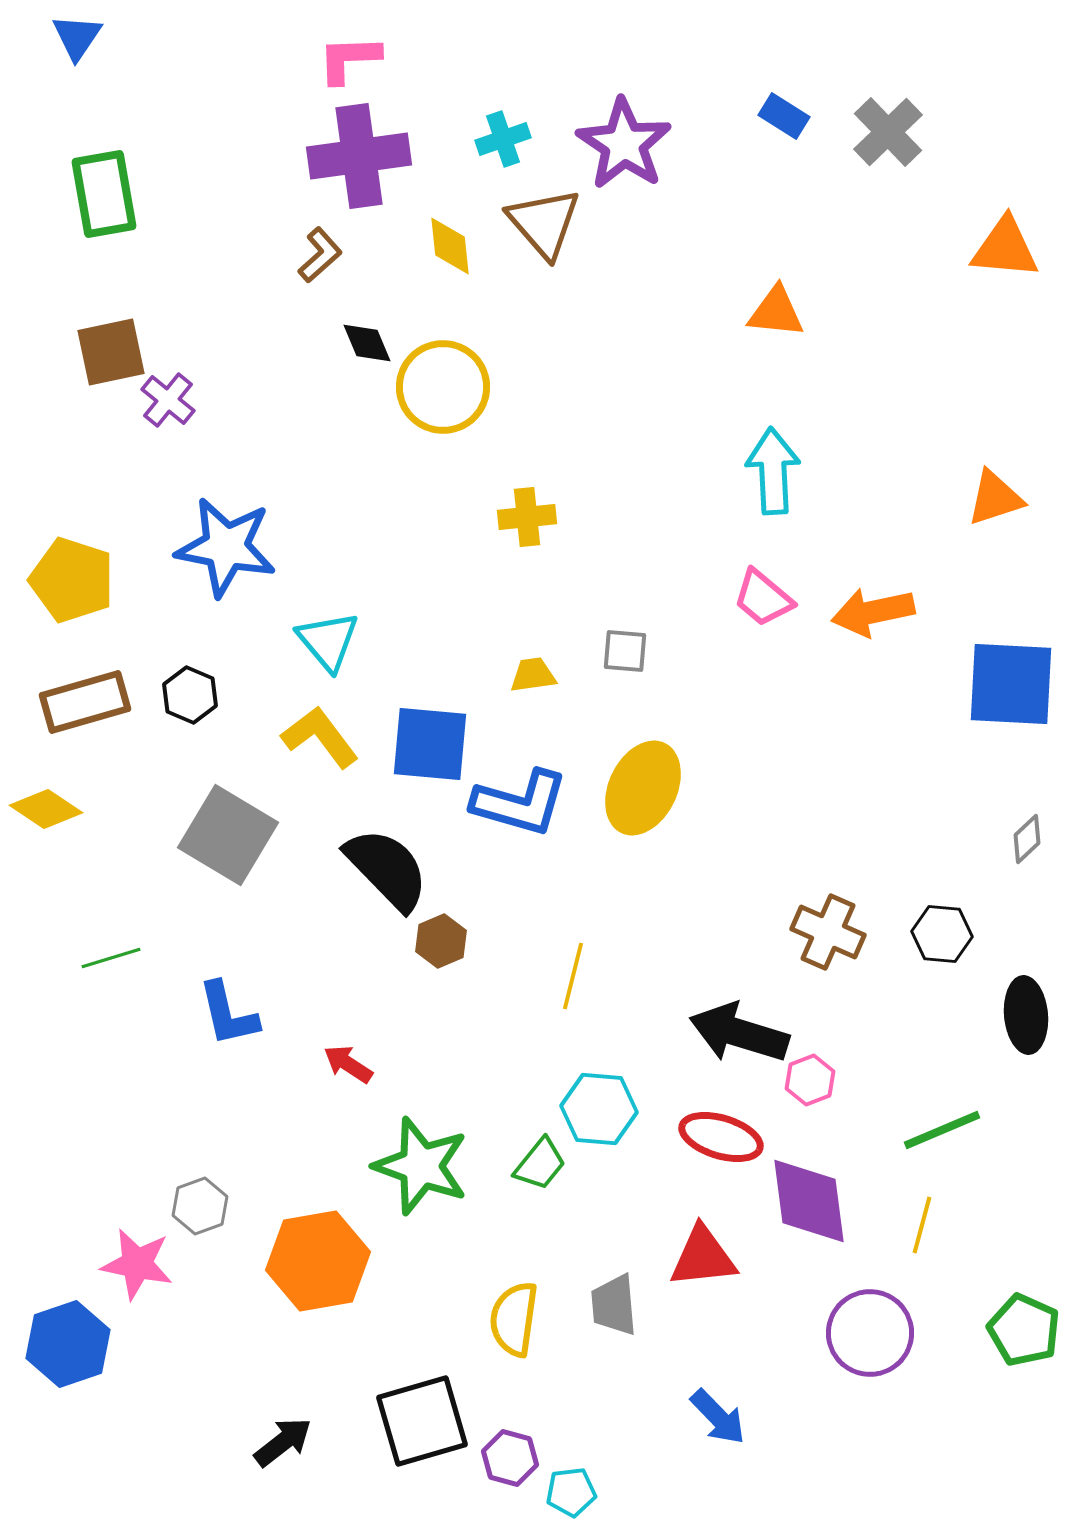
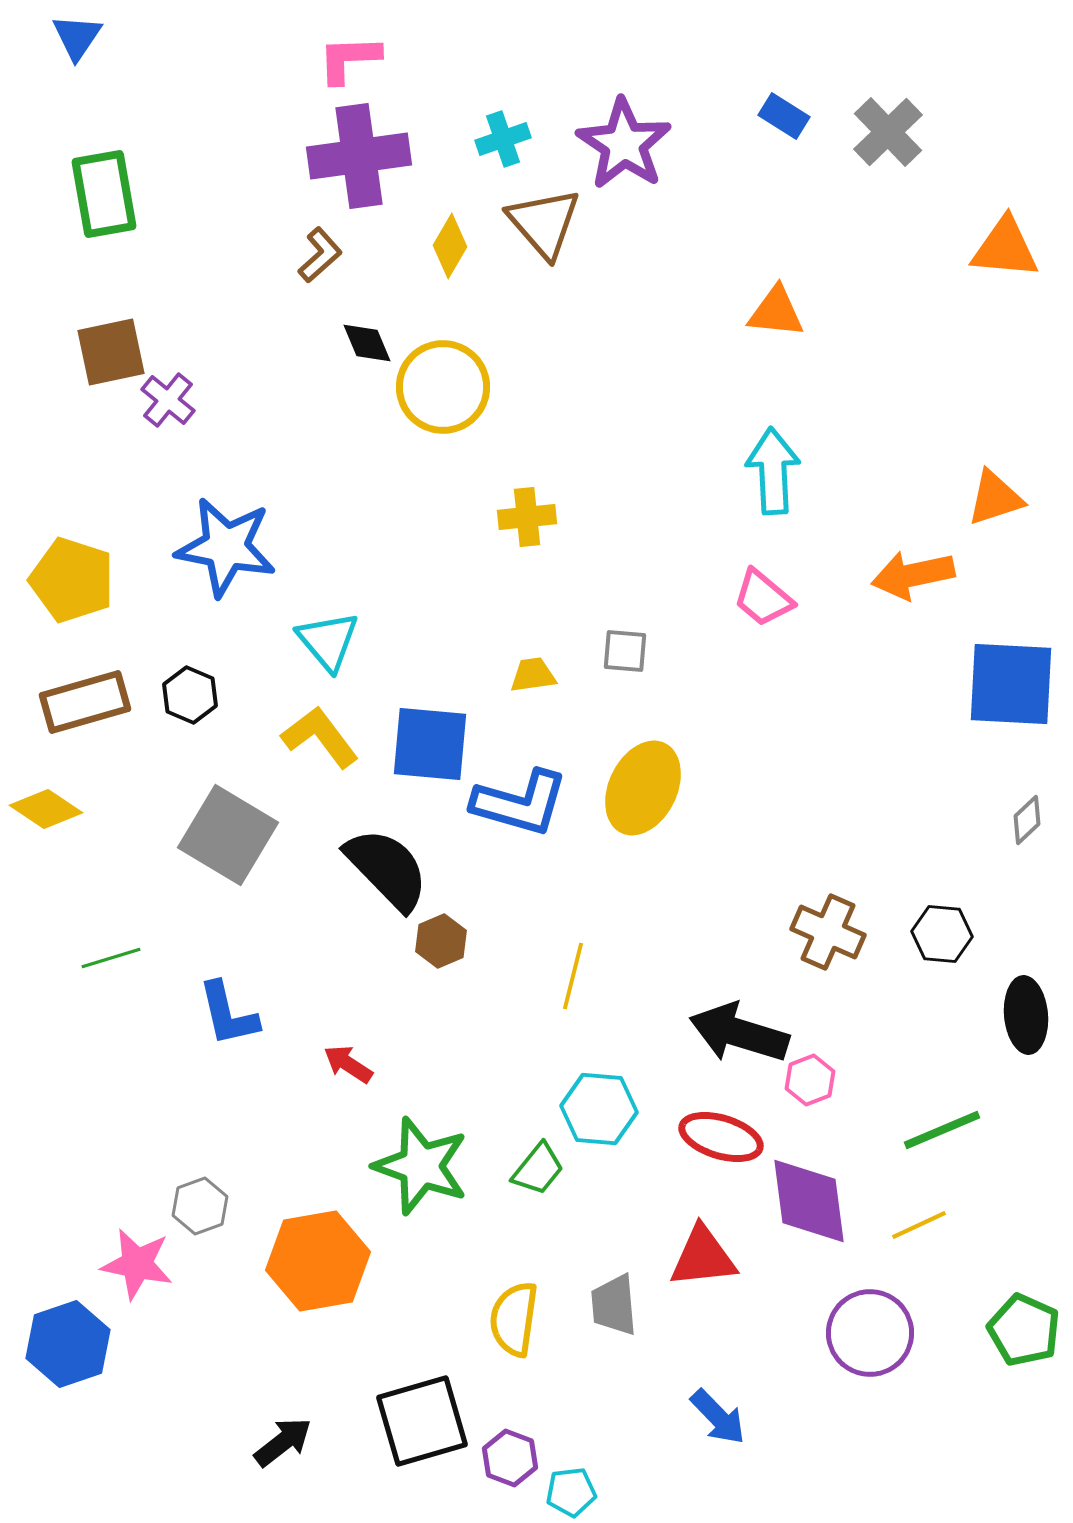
yellow diamond at (450, 246): rotated 36 degrees clockwise
orange arrow at (873, 612): moved 40 px right, 37 px up
gray diamond at (1027, 839): moved 19 px up
green trapezoid at (540, 1164): moved 2 px left, 5 px down
yellow line at (922, 1225): moved 3 px left; rotated 50 degrees clockwise
purple hexagon at (510, 1458): rotated 6 degrees clockwise
